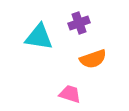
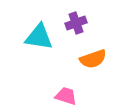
purple cross: moved 3 px left
pink trapezoid: moved 4 px left, 2 px down
